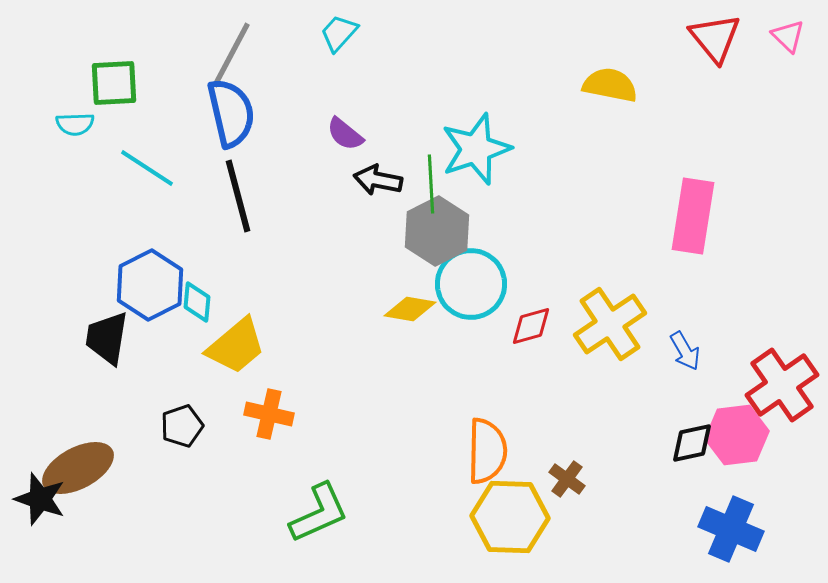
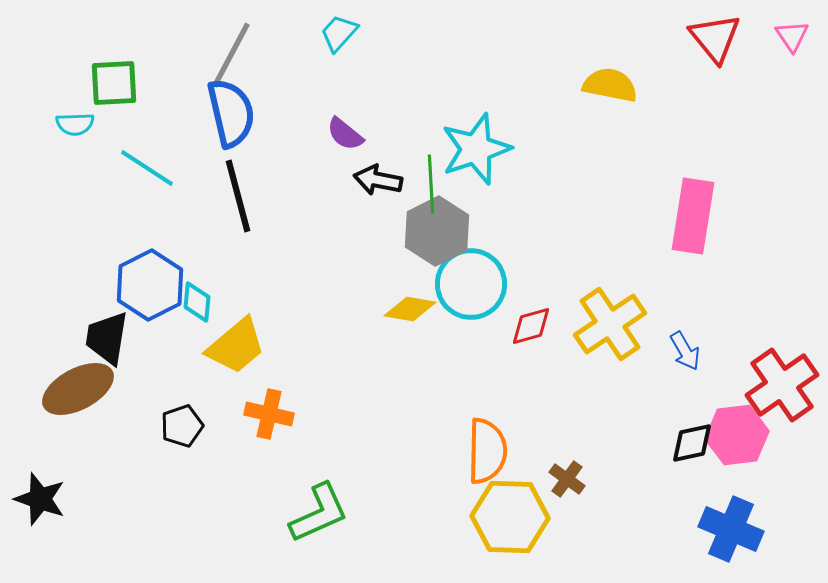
pink triangle: moved 4 px right; rotated 12 degrees clockwise
brown ellipse: moved 79 px up
